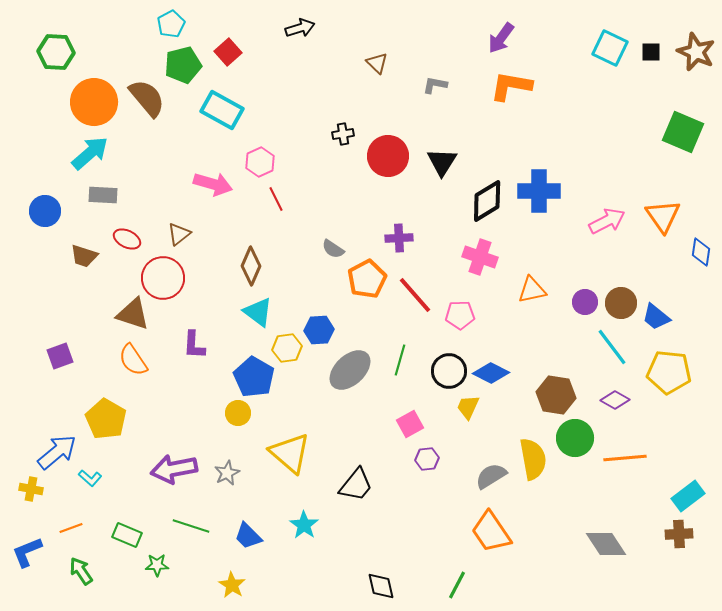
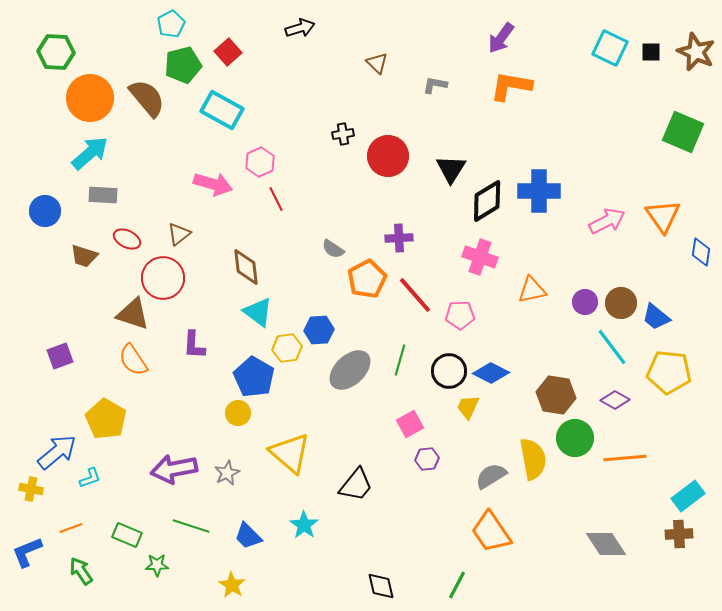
orange circle at (94, 102): moved 4 px left, 4 px up
black triangle at (442, 162): moved 9 px right, 7 px down
brown diamond at (251, 266): moved 5 px left, 1 px down; rotated 30 degrees counterclockwise
cyan L-shape at (90, 478): rotated 60 degrees counterclockwise
